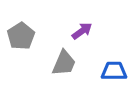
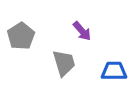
purple arrow: rotated 85 degrees clockwise
gray trapezoid: rotated 40 degrees counterclockwise
